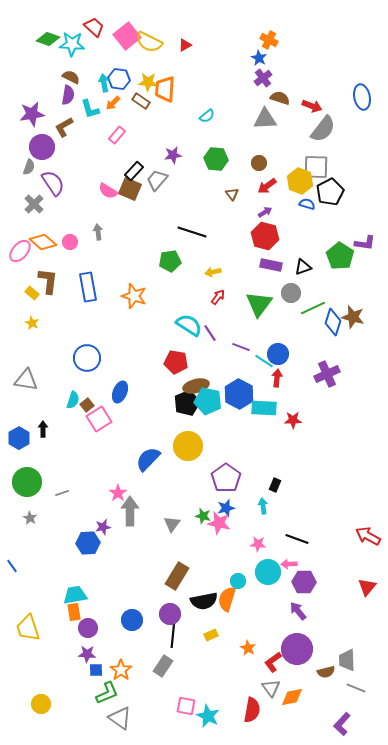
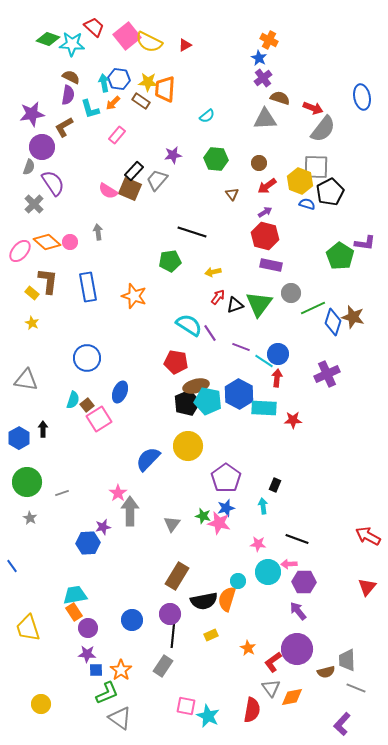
red arrow at (312, 106): moved 1 px right, 2 px down
orange diamond at (43, 242): moved 4 px right
black triangle at (303, 267): moved 68 px left, 38 px down
orange rectangle at (74, 612): rotated 24 degrees counterclockwise
